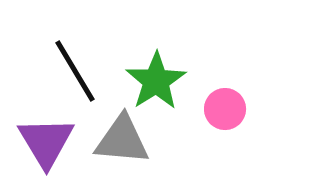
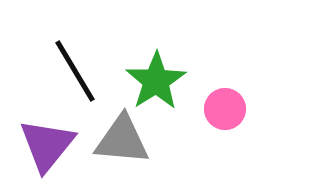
purple triangle: moved 1 px right, 3 px down; rotated 10 degrees clockwise
